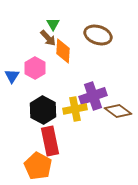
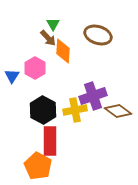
yellow cross: moved 1 px down
red rectangle: rotated 12 degrees clockwise
